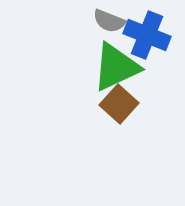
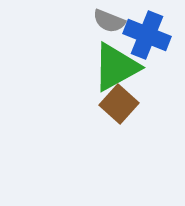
green triangle: rotated 4 degrees counterclockwise
